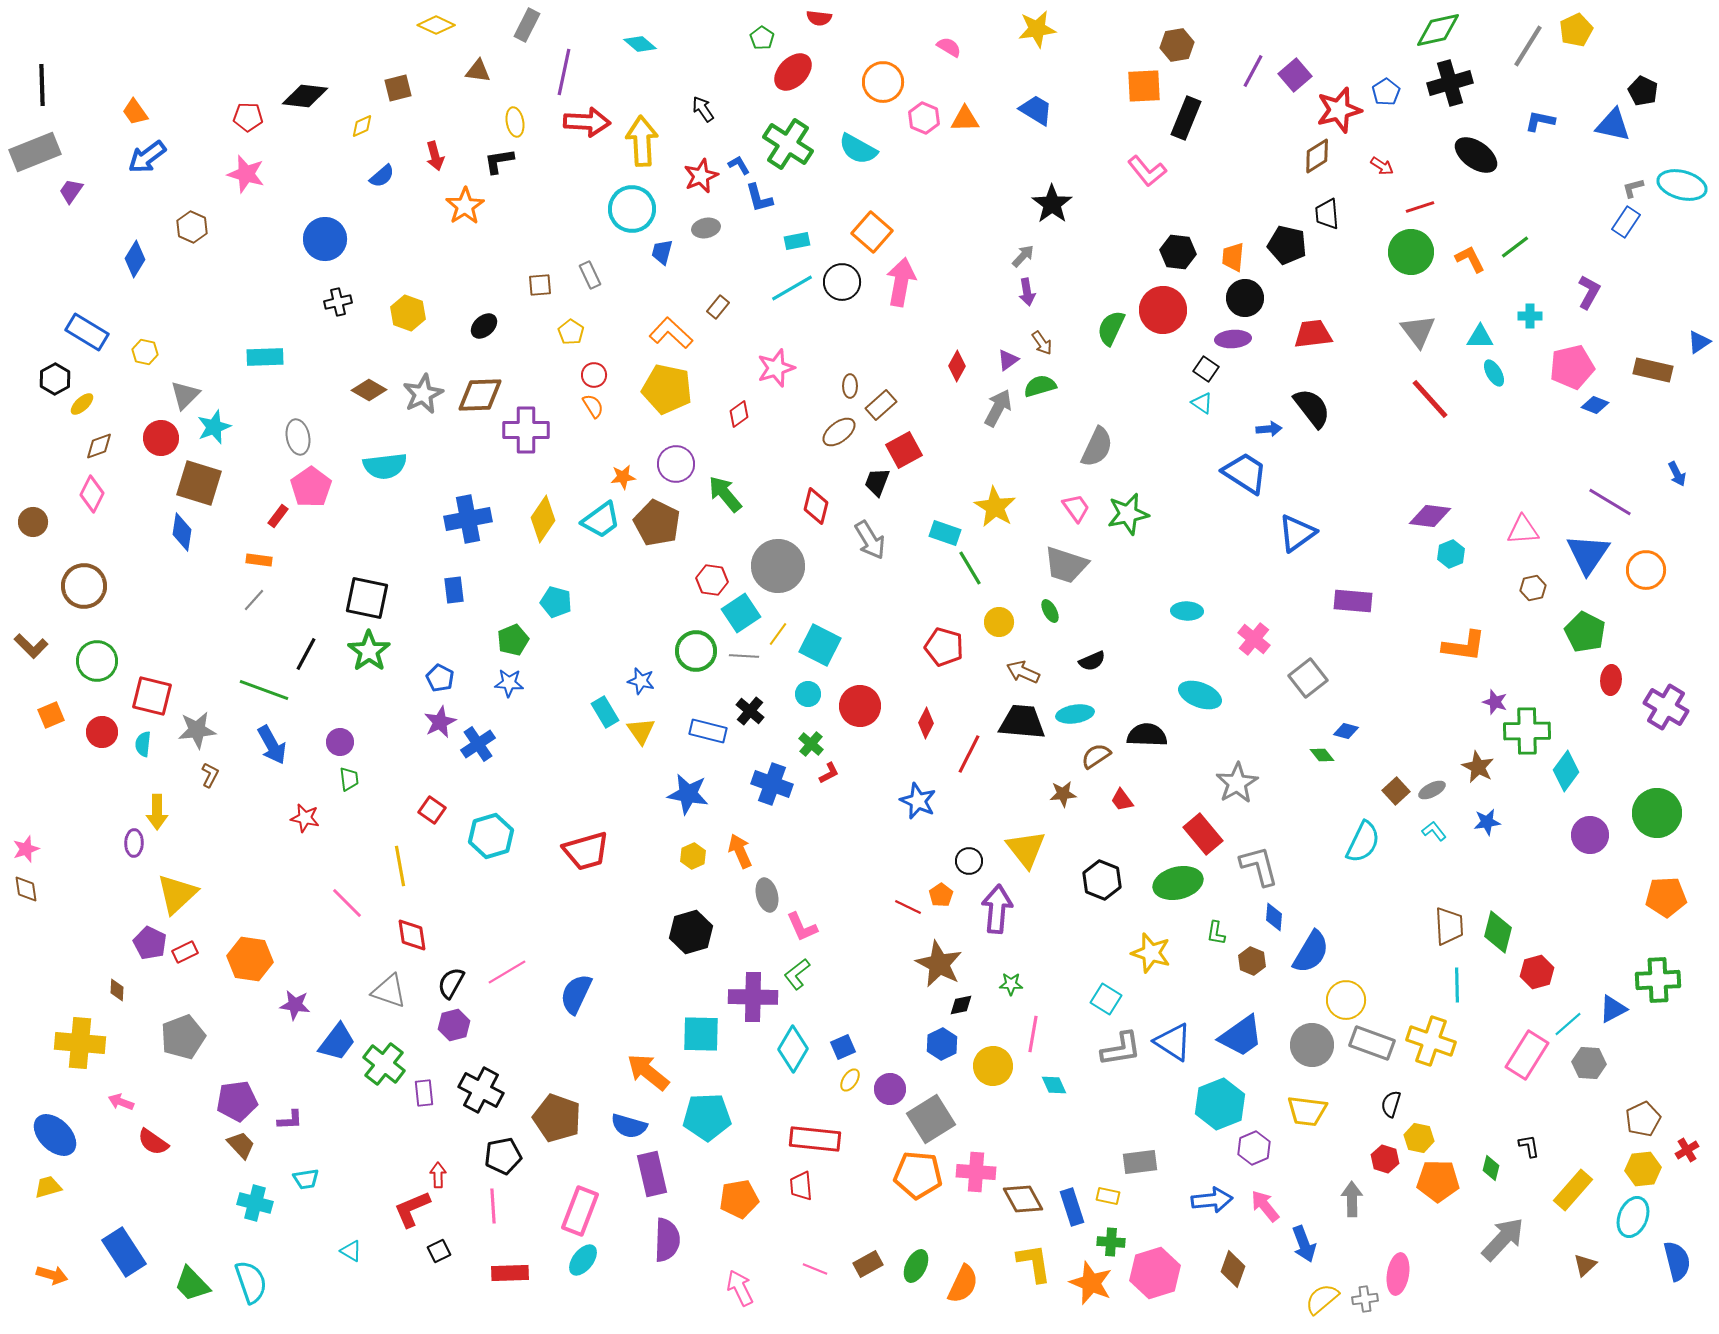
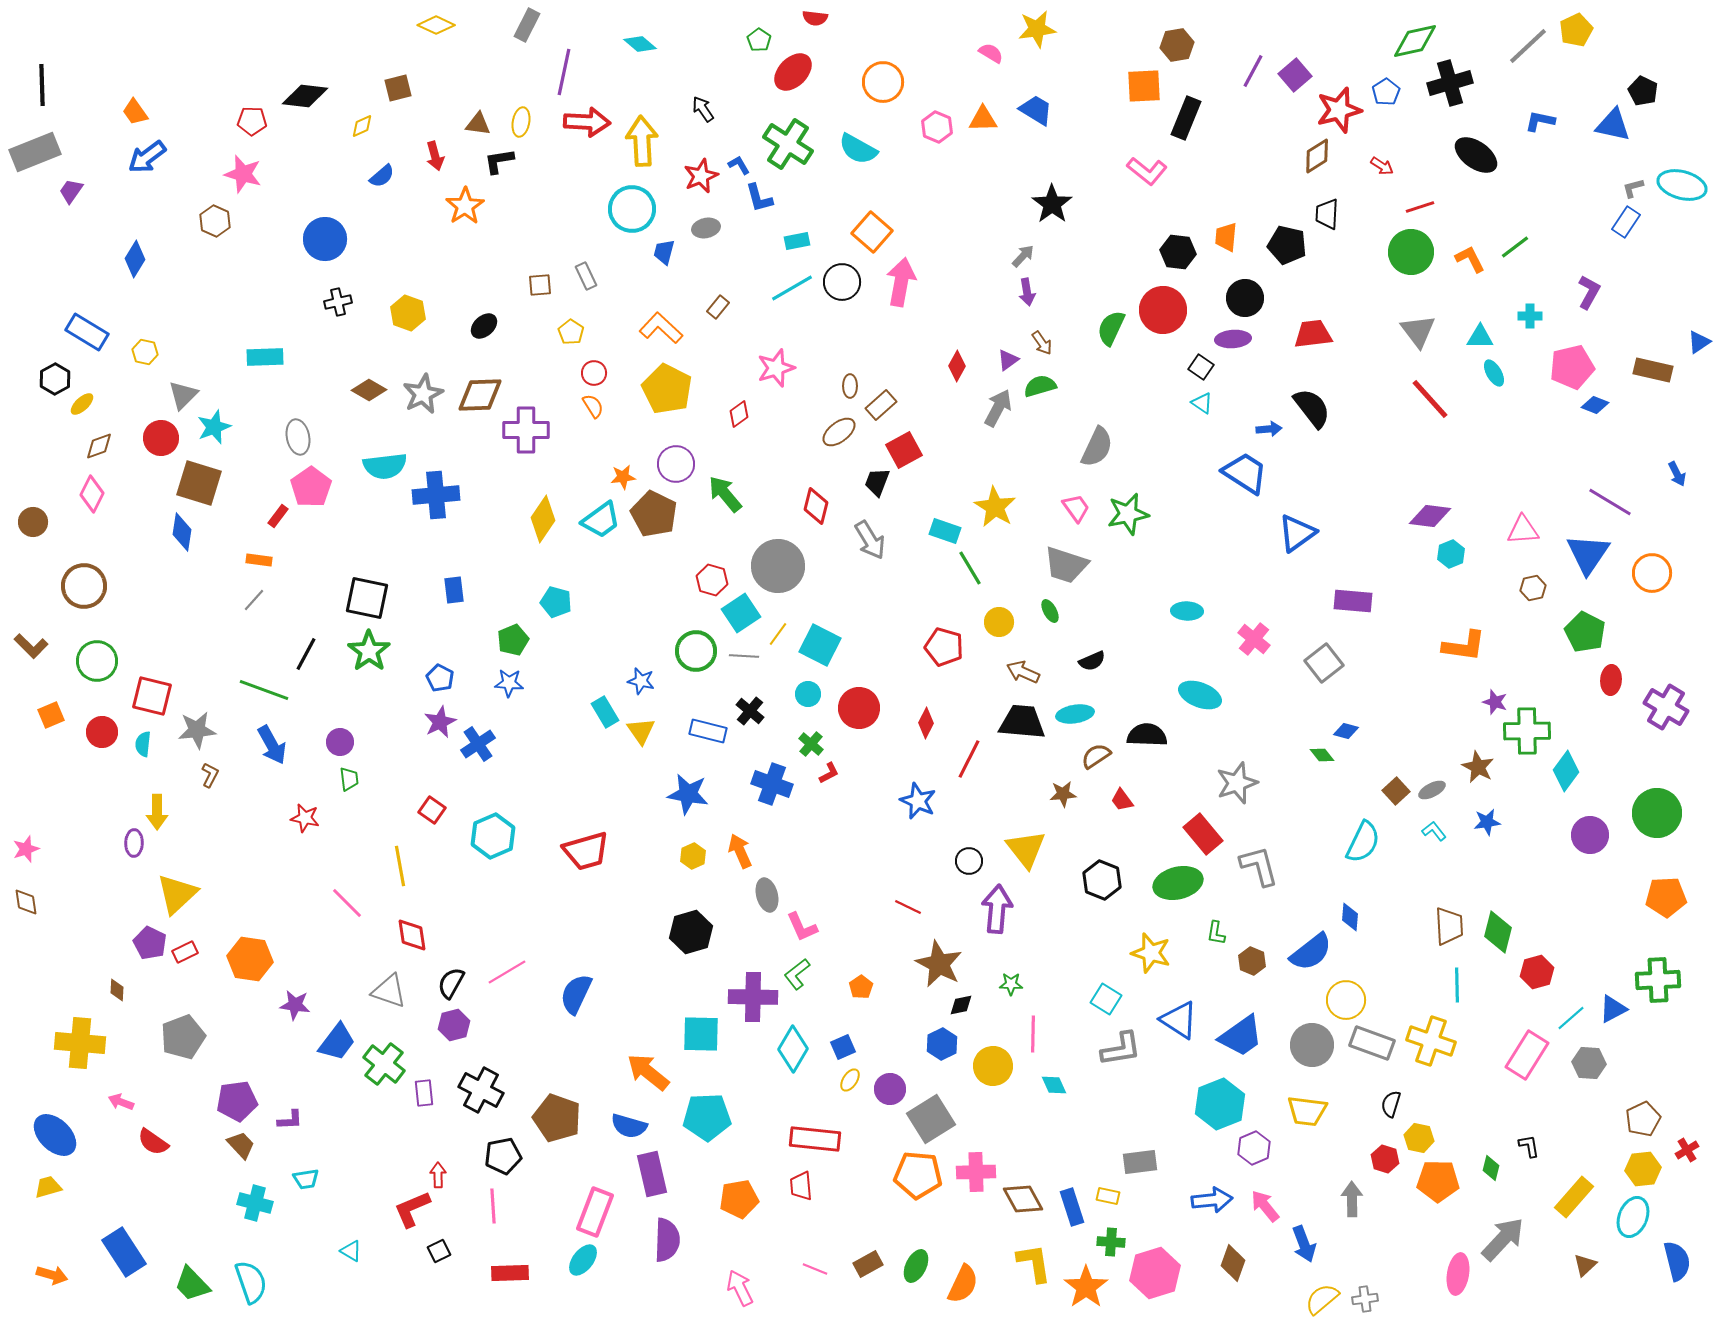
red semicircle at (819, 18): moved 4 px left
green diamond at (1438, 30): moved 23 px left, 11 px down
green pentagon at (762, 38): moved 3 px left, 2 px down
gray line at (1528, 46): rotated 15 degrees clockwise
pink semicircle at (949, 47): moved 42 px right, 6 px down
brown triangle at (478, 71): moved 53 px down
red pentagon at (248, 117): moved 4 px right, 4 px down
pink hexagon at (924, 118): moved 13 px right, 9 px down
orange triangle at (965, 119): moved 18 px right
yellow ellipse at (515, 122): moved 6 px right; rotated 20 degrees clockwise
pink L-shape at (1147, 171): rotated 12 degrees counterclockwise
pink star at (246, 174): moved 3 px left
black trapezoid at (1327, 214): rotated 8 degrees clockwise
brown hexagon at (192, 227): moved 23 px right, 6 px up
blue trapezoid at (662, 252): moved 2 px right
orange trapezoid at (1233, 257): moved 7 px left, 20 px up
gray rectangle at (590, 275): moved 4 px left, 1 px down
orange L-shape at (671, 333): moved 10 px left, 5 px up
black square at (1206, 369): moved 5 px left, 2 px up
red circle at (594, 375): moved 2 px up
yellow pentagon at (667, 389): rotated 15 degrees clockwise
gray triangle at (185, 395): moved 2 px left
blue cross at (468, 519): moved 32 px left, 24 px up; rotated 6 degrees clockwise
brown pentagon at (657, 523): moved 3 px left, 9 px up
cyan rectangle at (945, 533): moved 2 px up
orange circle at (1646, 570): moved 6 px right, 3 px down
red hexagon at (712, 580): rotated 8 degrees clockwise
gray square at (1308, 678): moved 16 px right, 15 px up
red circle at (860, 706): moved 1 px left, 2 px down
red line at (969, 754): moved 5 px down
gray star at (1237, 783): rotated 12 degrees clockwise
cyan hexagon at (491, 836): moved 2 px right; rotated 6 degrees counterclockwise
brown diamond at (26, 889): moved 13 px down
orange pentagon at (941, 895): moved 80 px left, 92 px down
blue diamond at (1274, 917): moved 76 px right
blue semicircle at (1311, 952): rotated 21 degrees clockwise
cyan line at (1568, 1024): moved 3 px right, 6 px up
pink line at (1033, 1034): rotated 9 degrees counterclockwise
blue triangle at (1173, 1042): moved 6 px right, 22 px up
pink cross at (976, 1172): rotated 6 degrees counterclockwise
yellow rectangle at (1573, 1190): moved 1 px right, 7 px down
pink rectangle at (580, 1211): moved 15 px right, 1 px down
brown diamond at (1233, 1269): moved 6 px up
pink ellipse at (1398, 1274): moved 60 px right
orange star at (1091, 1283): moved 5 px left, 4 px down; rotated 15 degrees clockwise
